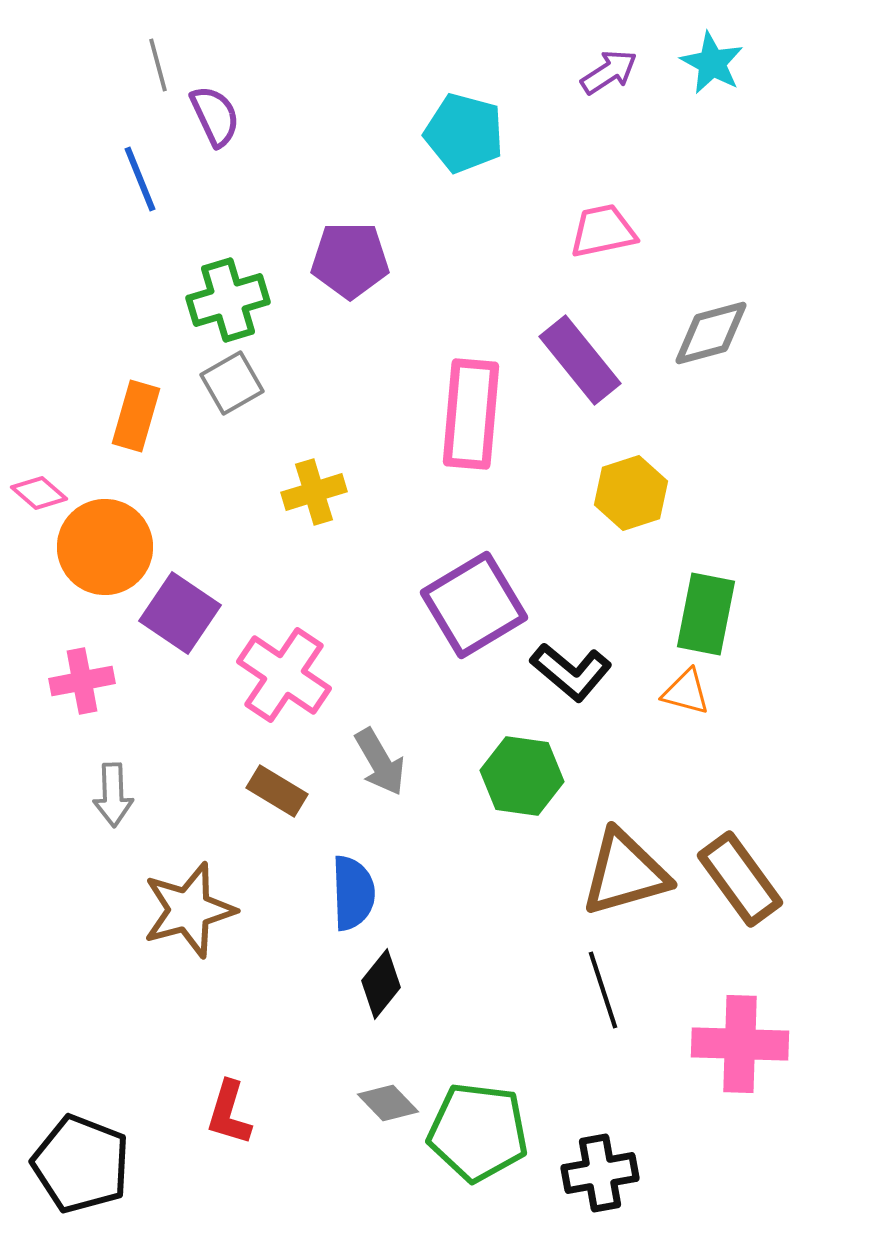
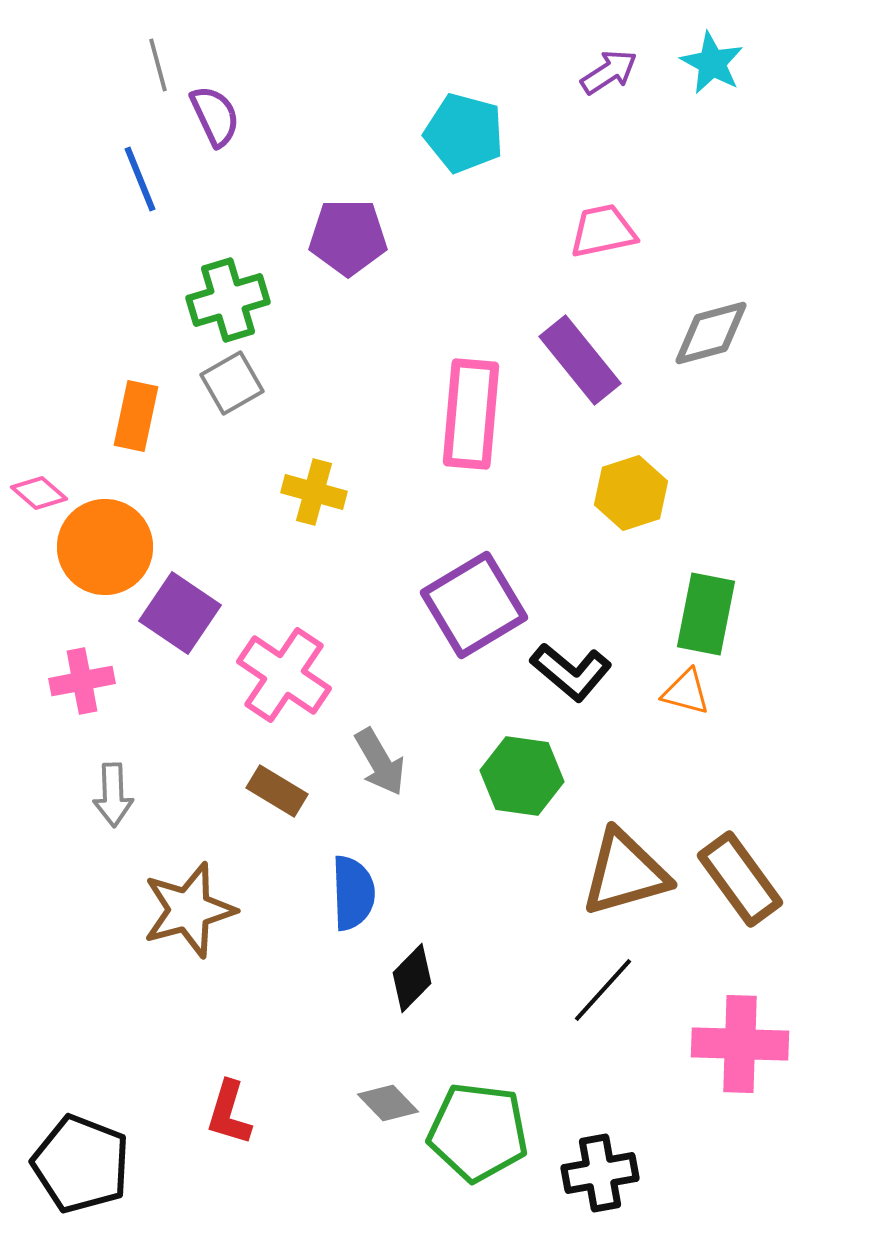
purple pentagon at (350, 260): moved 2 px left, 23 px up
orange rectangle at (136, 416): rotated 4 degrees counterclockwise
yellow cross at (314, 492): rotated 32 degrees clockwise
black diamond at (381, 984): moved 31 px right, 6 px up; rotated 6 degrees clockwise
black line at (603, 990): rotated 60 degrees clockwise
